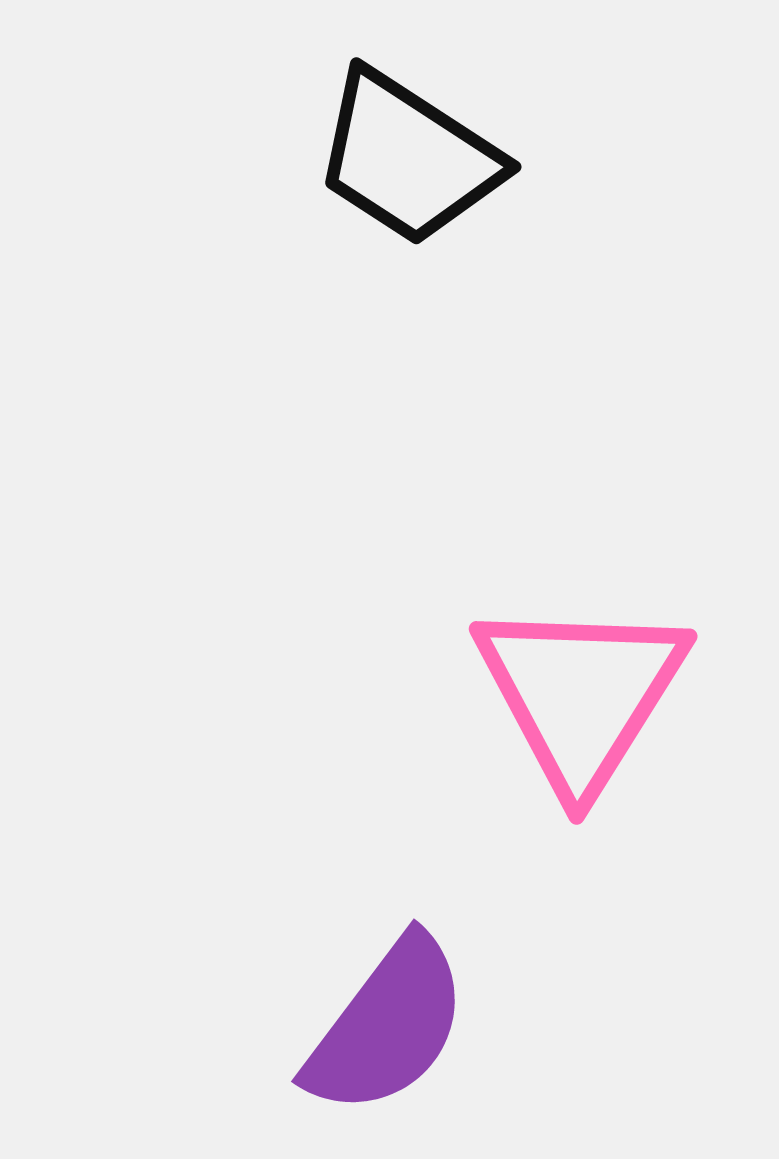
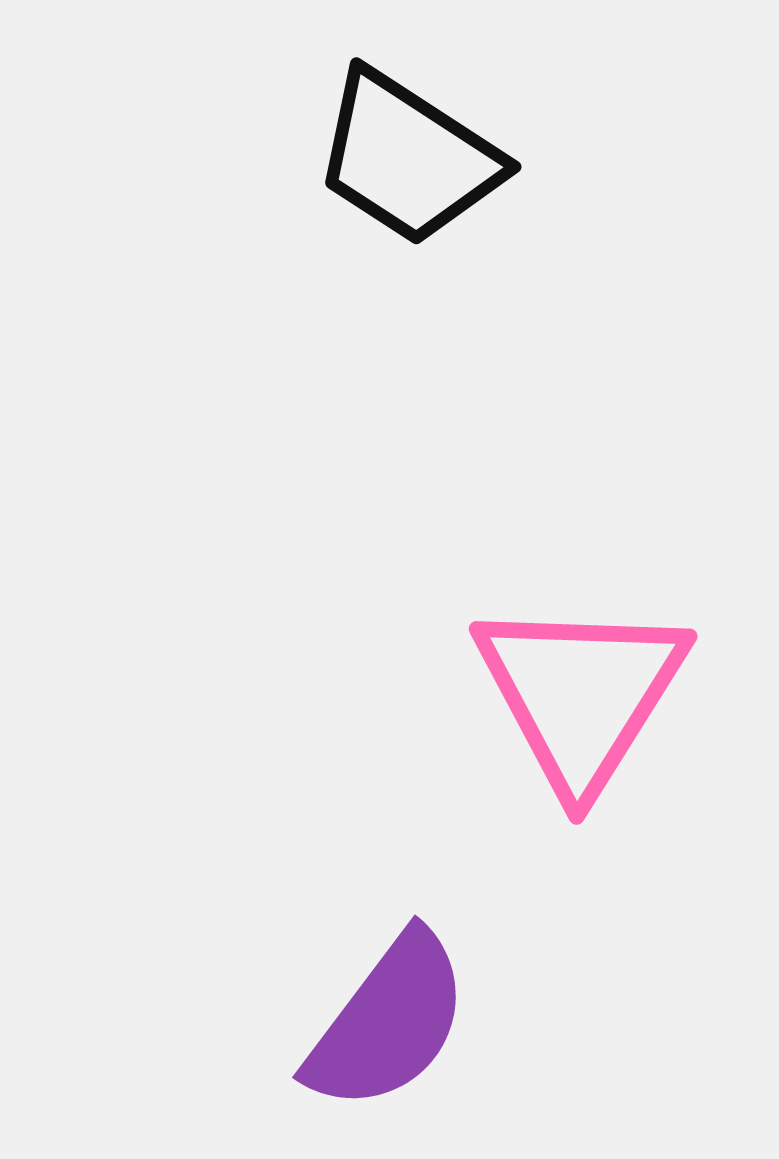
purple semicircle: moved 1 px right, 4 px up
